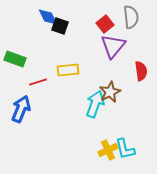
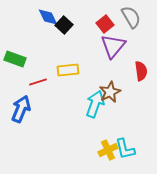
gray semicircle: rotated 25 degrees counterclockwise
black square: moved 4 px right, 1 px up; rotated 24 degrees clockwise
